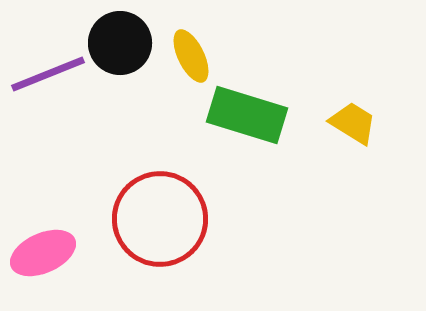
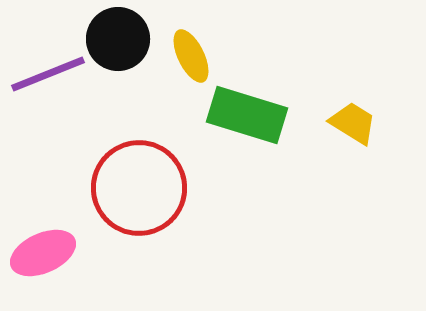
black circle: moved 2 px left, 4 px up
red circle: moved 21 px left, 31 px up
